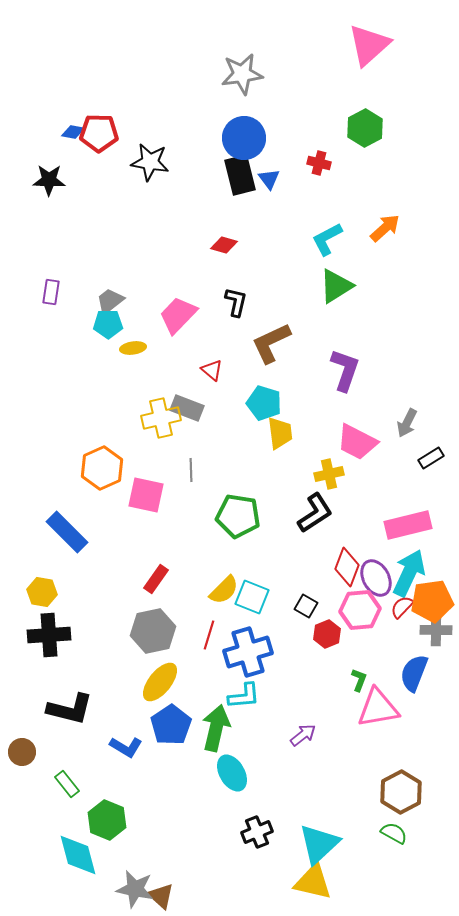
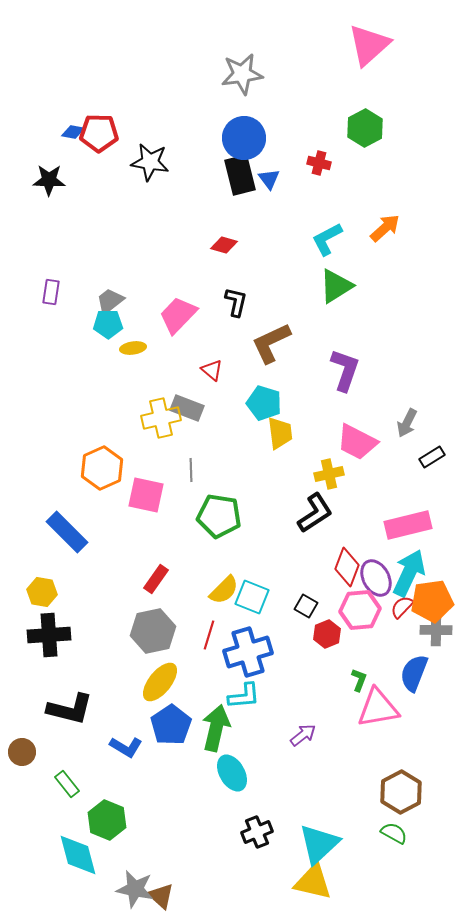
black rectangle at (431, 458): moved 1 px right, 1 px up
green pentagon at (238, 516): moved 19 px left
